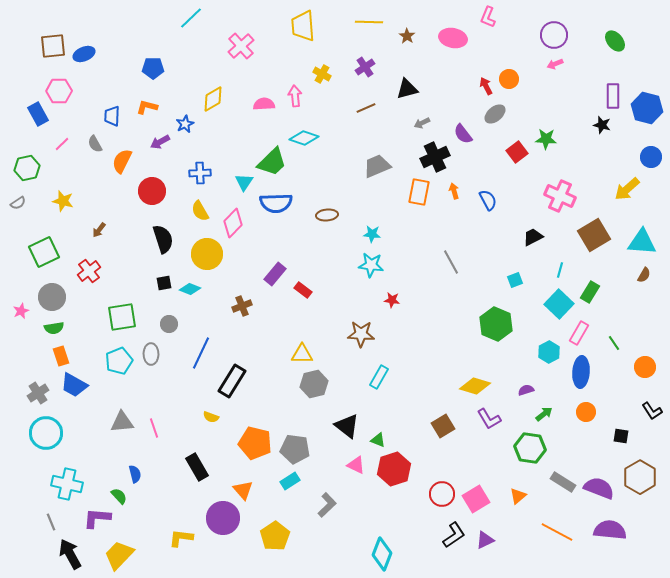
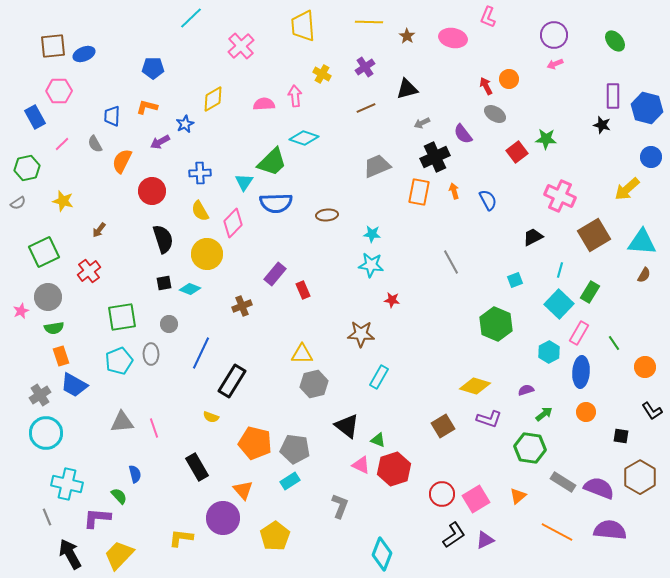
blue rectangle at (38, 114): moved 3 px left, 3 px down
gray ellipse at (495, 114): rotated 70 degrees clockwise
red rectangle at (303, 290): rotated 30 degrees clockwise
gray circle at (52, 297): moved 4 px left
gray cross at (38, 393): moved 2 px right, 2 px down
purple L-shape at (489, 419): rotated 40 degrees counterclockwise
pink triangle at (356, 465): moved 5 px right
gray L-shape at (327, 505): moved 13 px right, 1 px down; rotated 25 degrees counterclockwise
gray line at (51, 522): moved 4 px left, 5 px up
